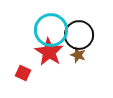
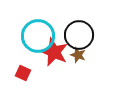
cyan circle: moved 13 px left, 6 px down
red star: moved 5 px right; rotated 8 degrees counterclockwise
